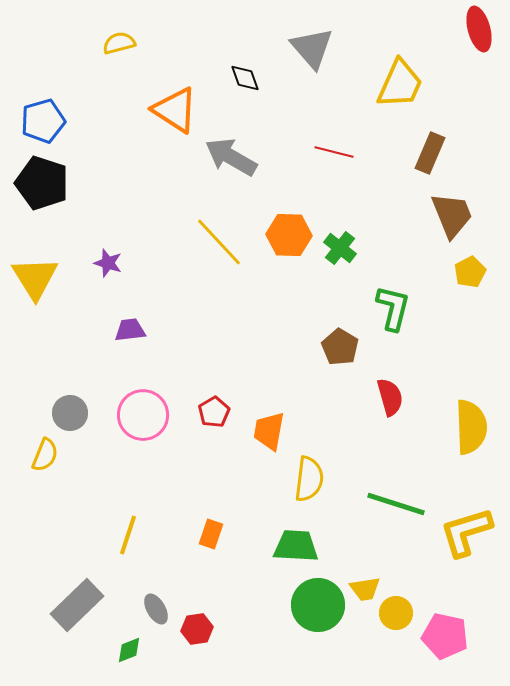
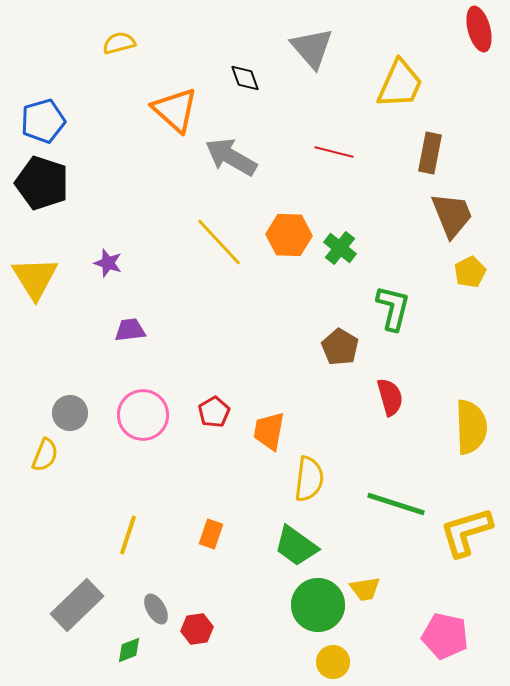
orange triangle at (175, 110): rotated 9 degrees clockwise
brown rectangle at (430, 153): rotated 12 degrees counterclockwise
green trapezoid at (296, 546): rotated 147 degrees counterclockwise
yellow circle at (396, 613): moved 63 px left, 49 px down
